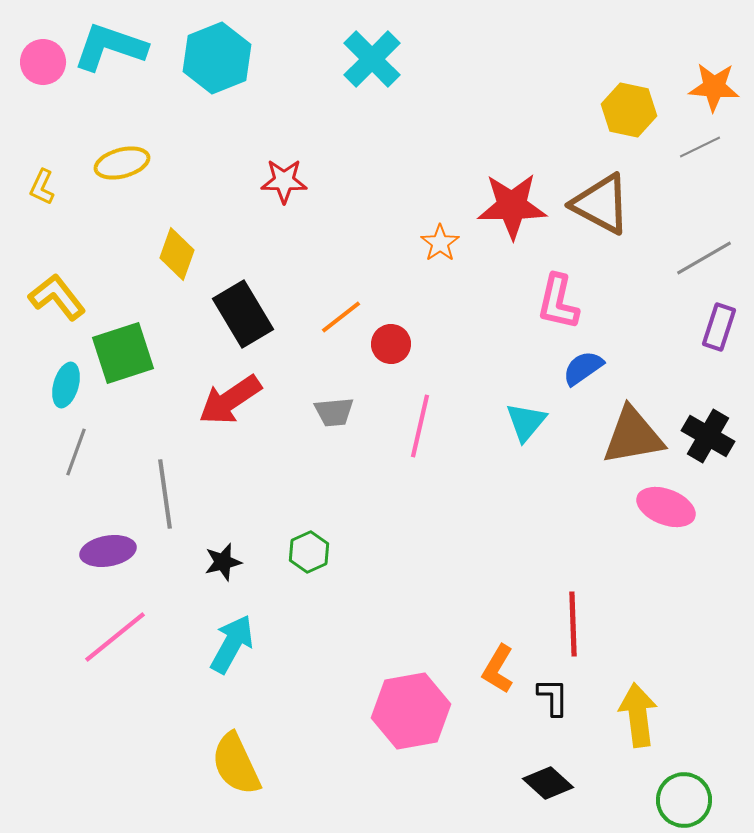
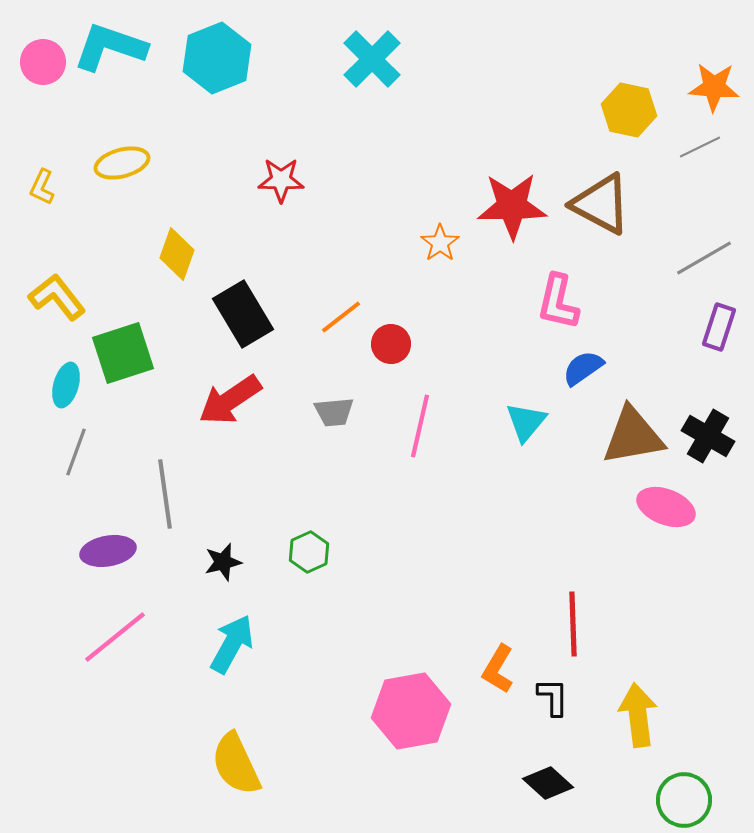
red star at (284, 181): moved 3 px left, 1 px up
